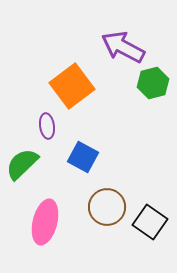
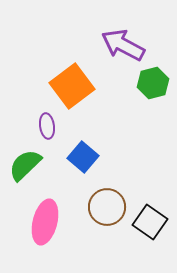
purple arrow: moved 2 px up
blue square: rotated 12 degrees clockwise
green semicircle: moved 3 px right, 1 px down
